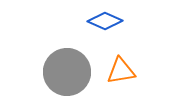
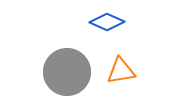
blue diamond: moved 2 px right, 1 px down
